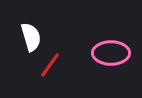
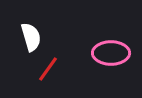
red line: moved 2 px left, 4 px down
